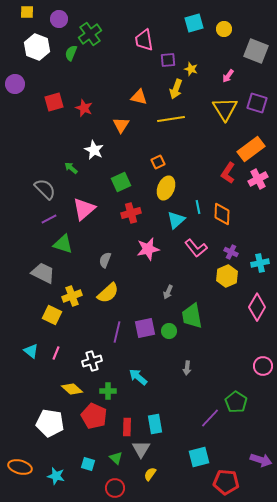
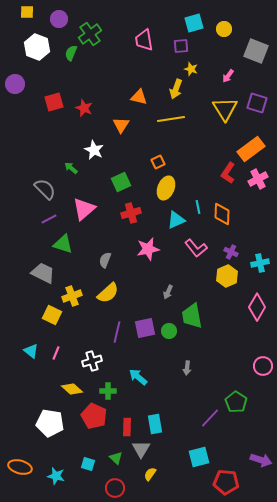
purple square at (168, 60): moved 13 px right, 14 px up
cyan triangle at (176, 220): rotated 18 degrees clockwise
